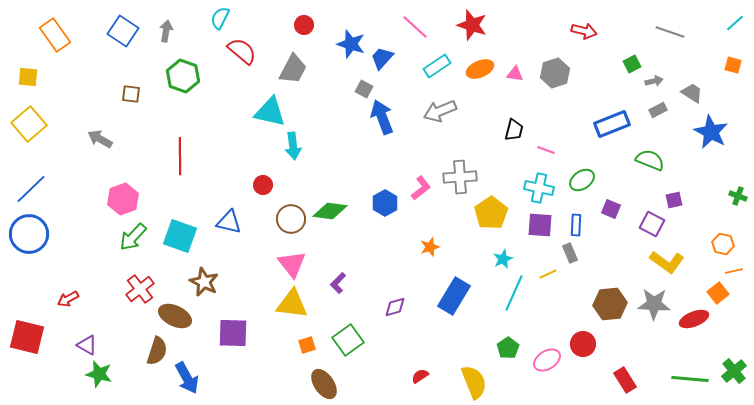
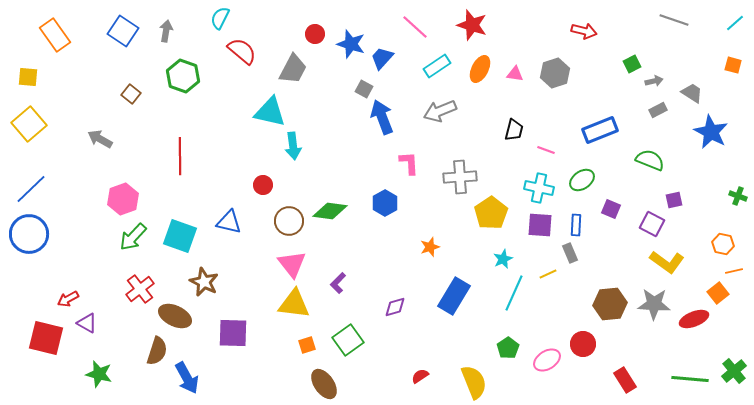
red circle at (304, 25): moved 11 px right, 9 px down
gray line at (670, 32): moved 4 px right, 12 px up
orange ellipse at (480, 69): rotated 40 degrees counterclockwise
brown square at (131, 94): rotated 30 degrees clockwise
blue rectangle at (612, 124): moved 12 px left, 6 px down
pink L-shape at (421, 188): moved 12 px left, 25 px up; rotated 55 degrees counterclockwise
brown circle at (291, 219): moved 2 px left, 2 px down
yellow triangle at (292, 304): moved 2 px right
red square at (27, 337): moved 19 px right, 1 px down
purple triangle at (87, 345): moved 22 px up
